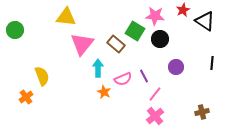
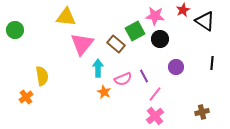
green square: rotated 30 degrees clockwise
yellow semicircle: rotated 12 degrees clockwise
